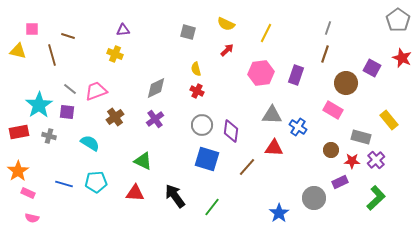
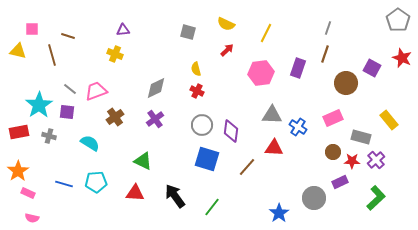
purple rectangle at (296, 75): moved 2 px right, 7 px up
pink rectangle at (333, 110): moved 8 px down; rotated 54 degrees counterclockwise
brown circle at (331, 150): moved 2 px right, 2 px down
